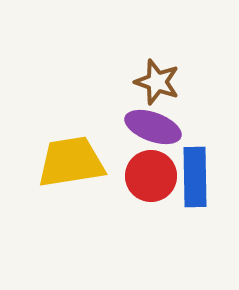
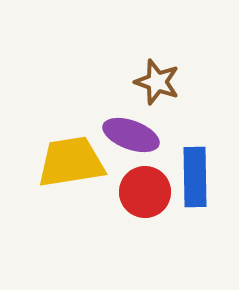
purple ellipse: moved 22 px left, 8 px down
red circle: moved 6 px left, 16 px down
